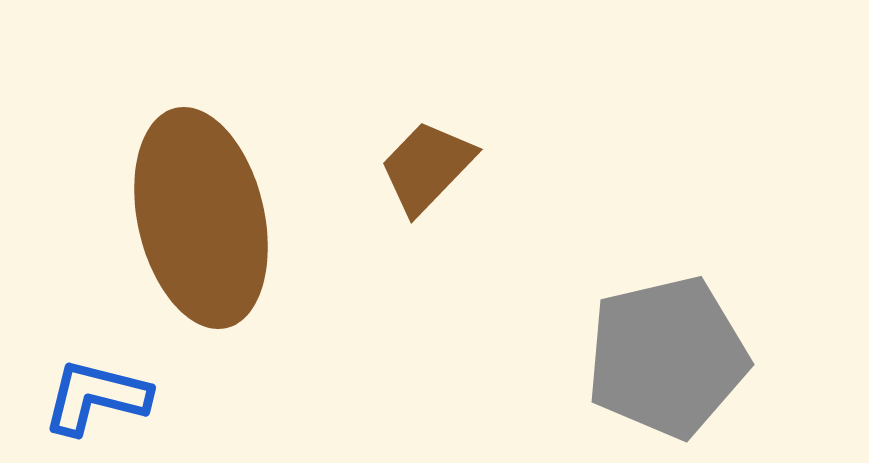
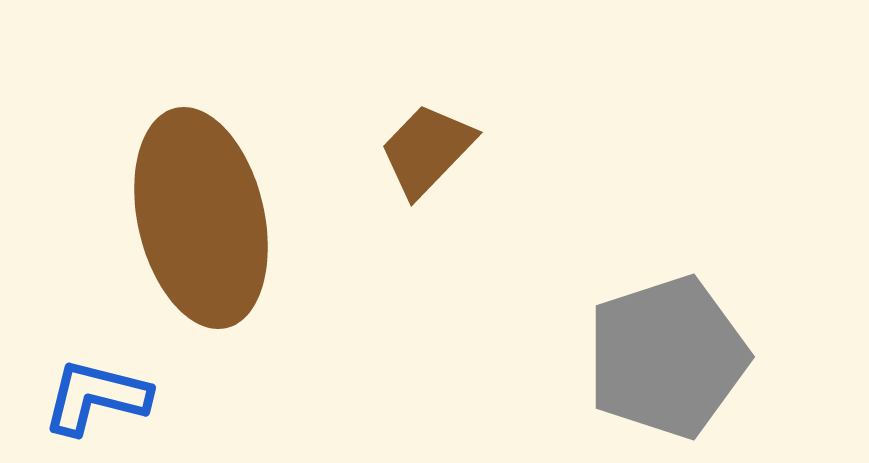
brown trapezoid: moved 17 px up
gray pentagon: rotated 5 degrees counterclockwise
